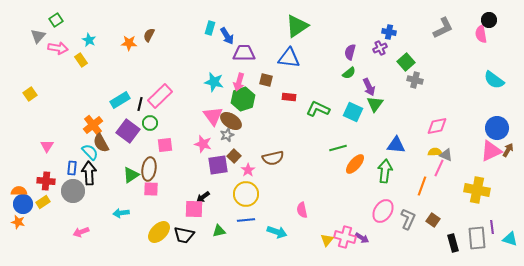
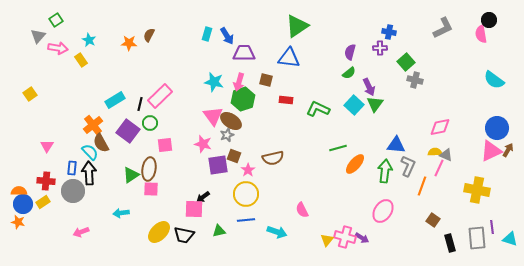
cyan rectangle at (210, 28): moved 3 px left, 6 px down
purple cross at (380, 48): rotated 24 degrees clockwise
red rectangle at (289, 97): moved 3 px left, 3 px down
cyan rectangle at (120, 100): moved 5 px left
cyan square at (353, 112): moved 1 px right, 7 px up; rotated 18 degrees clockwise
pink diamond at (437, 126): moved 3 px right, 1 px down
brown square at (234, 156): rotated 24 degrees counterclockwise
pink semicircle at (302, 210): rotated 14 degrees counterclockwise
gray L-shape at (408, 219): moved 53 px up
black rectangle at (453, 243): moved 3 px left
